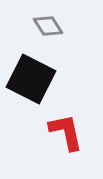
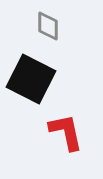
gray diamond: rotated 32 degrees clockwise
